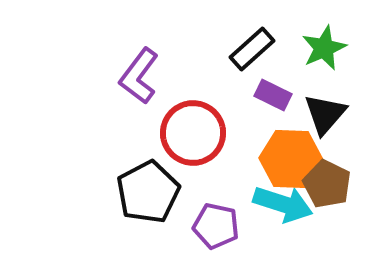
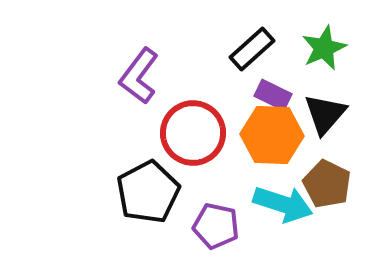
orange hexagon: moved 19 px left, 24 px up
